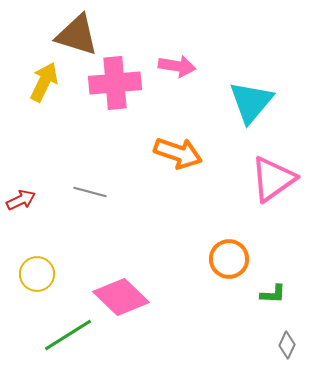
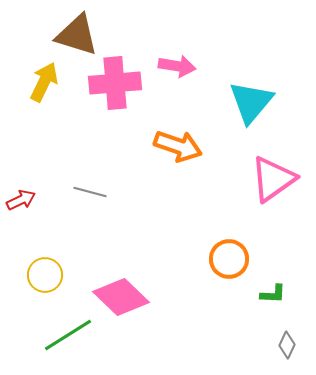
orange arrow: moved 7 px up
yellow circle: moved 8 px right, 1 px down
